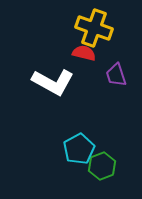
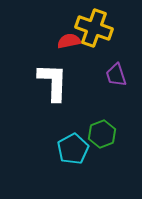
red semicircle: moved 15 px left, 12 px up; rotated 25 degrees counterclockwise
white L-shape: rotated 117 degrees counterclockwise
cyan pentagon: moved 6 px left
green hexagon: moved 32 px up
